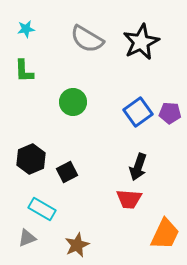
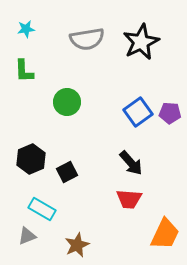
gray semicircle: rotated 40 degrees counterclockwise
green circle: moved 6 px left
black arrow: moved 7 px left, 4 px up; rotated 60 degrees counterclockwise
gray triangle: moved 2 px up
